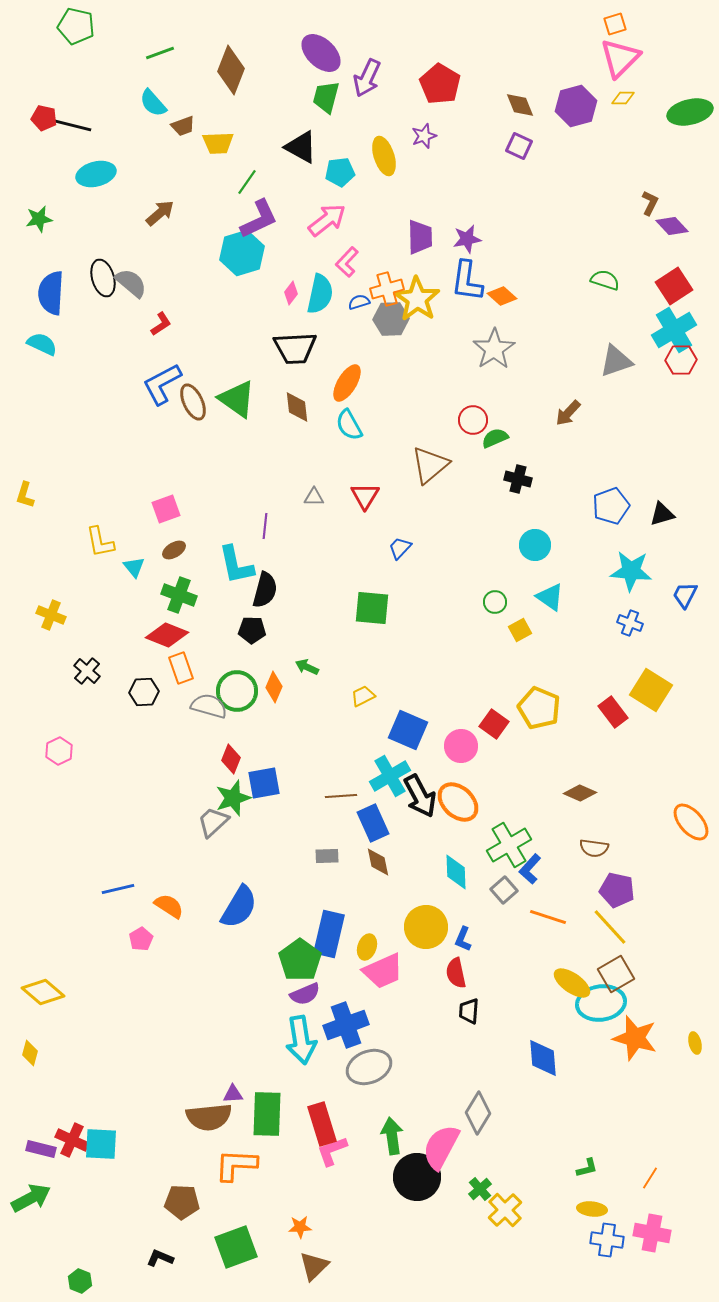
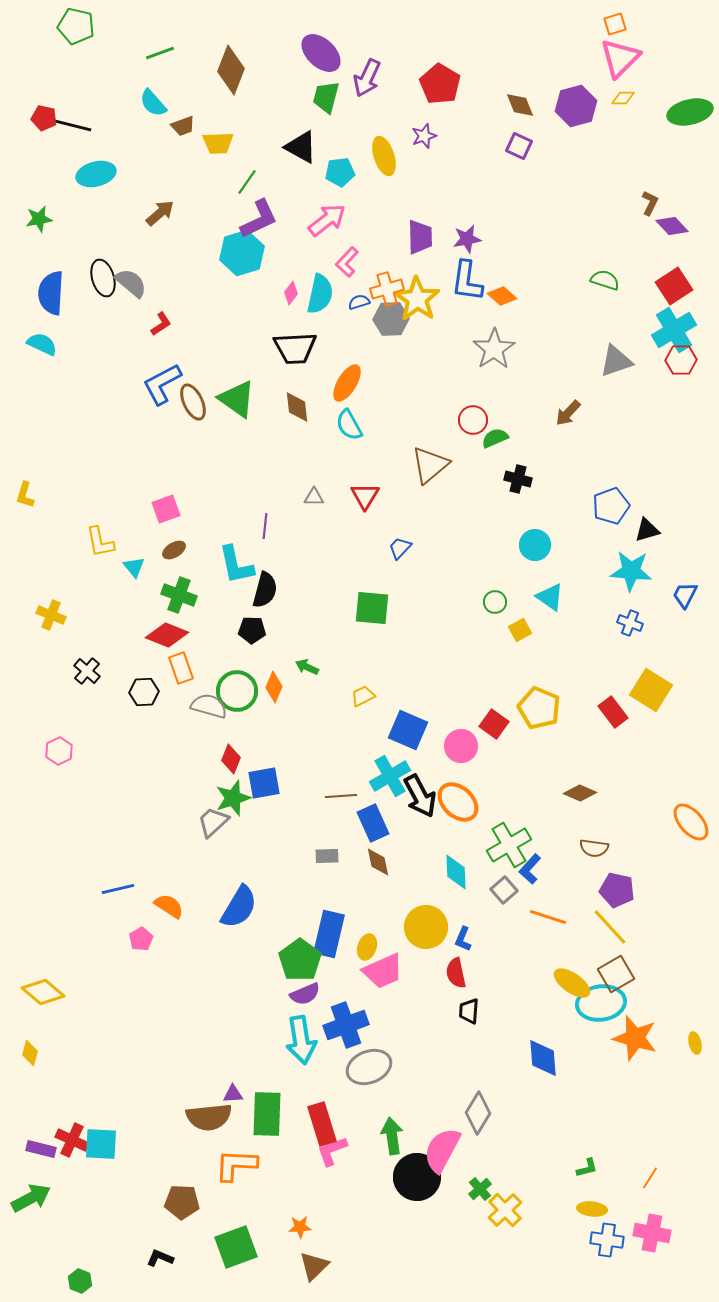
black triangle at (662, 514): moved 15 px left, 16 px down
pink semicircle at (441, 1147): moved 1 px right, 3 px down
